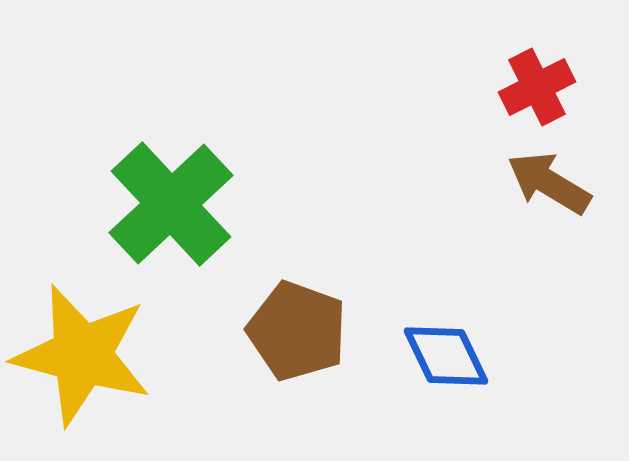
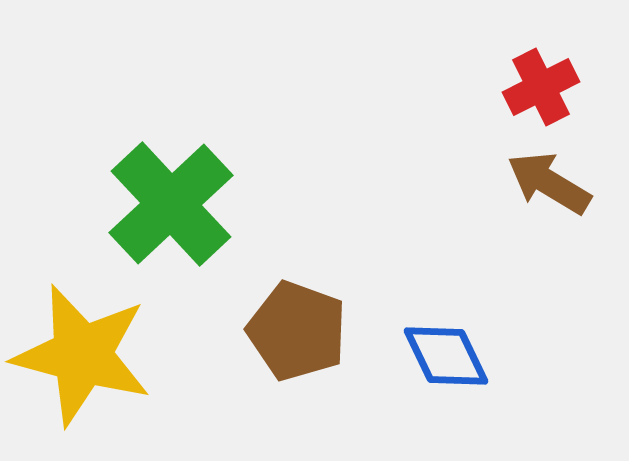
red cross: moved 4 px right
